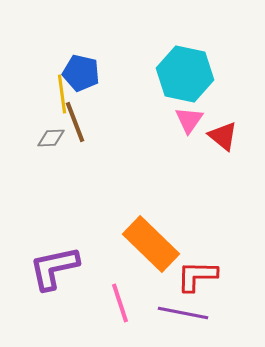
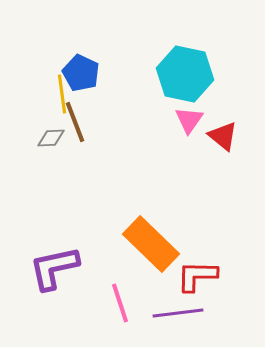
blue pentagon: rotated 12 degrees clockwise
purple line: moved 5 px left; rotated 18 degrees counterclockwise
